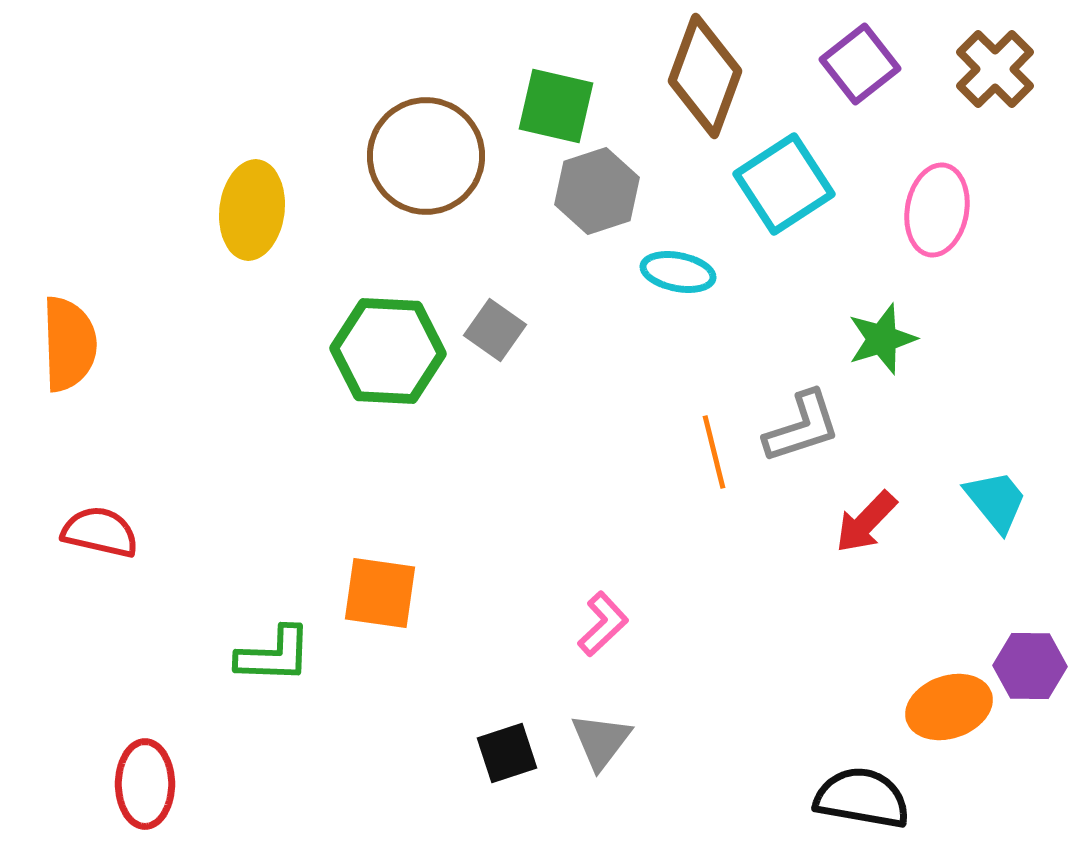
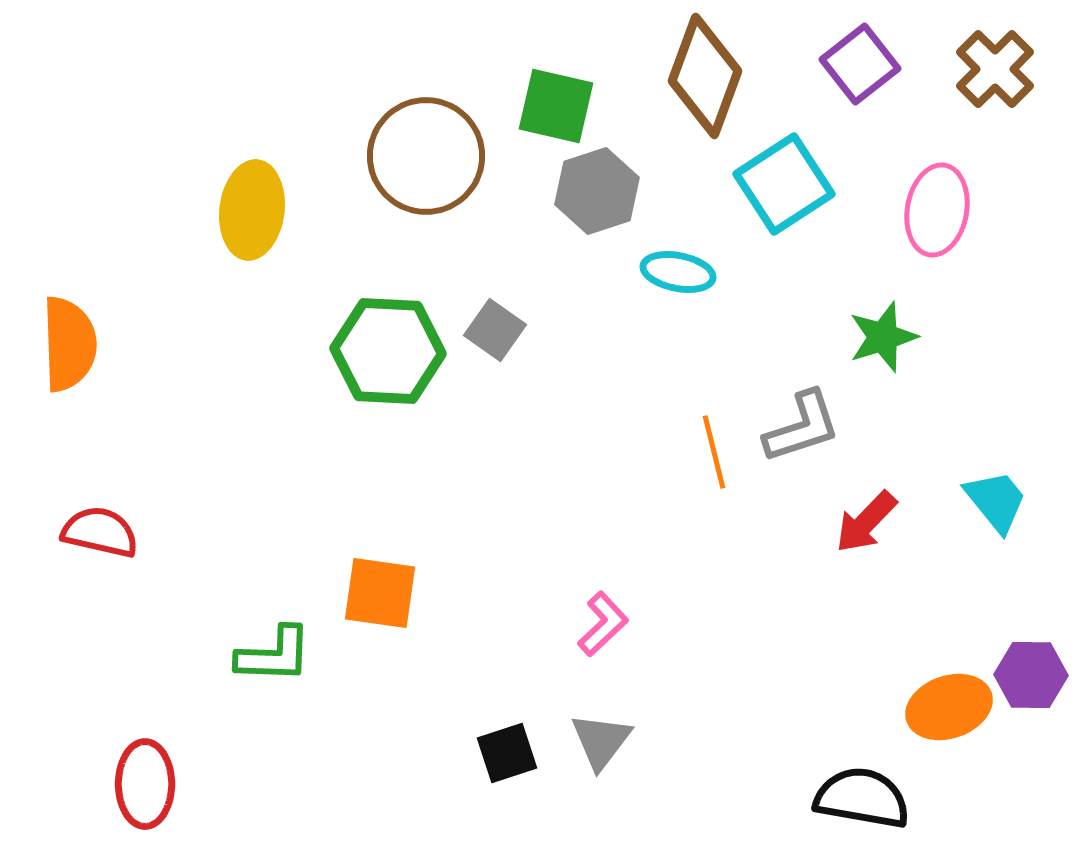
green star: moved 1 px right, 2 px up
purple hexagon: moved 1 px right, 9 px down
